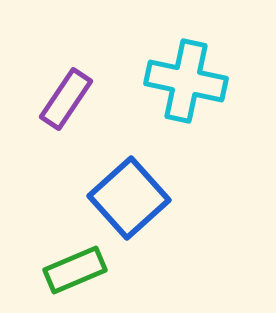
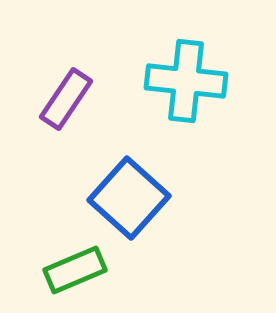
cyan cross: rotated 6 degrees counterclockwise
blue square: rotated 6 degrees counterclockwise
